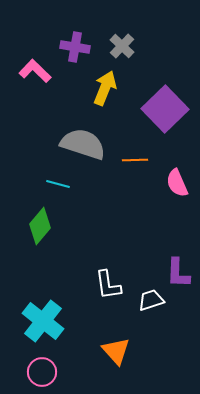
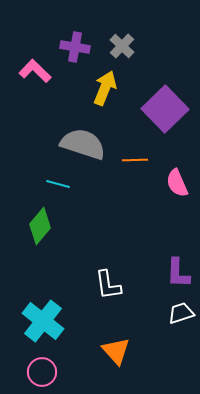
white trapezoid: moved 30 px right, 13 px down
